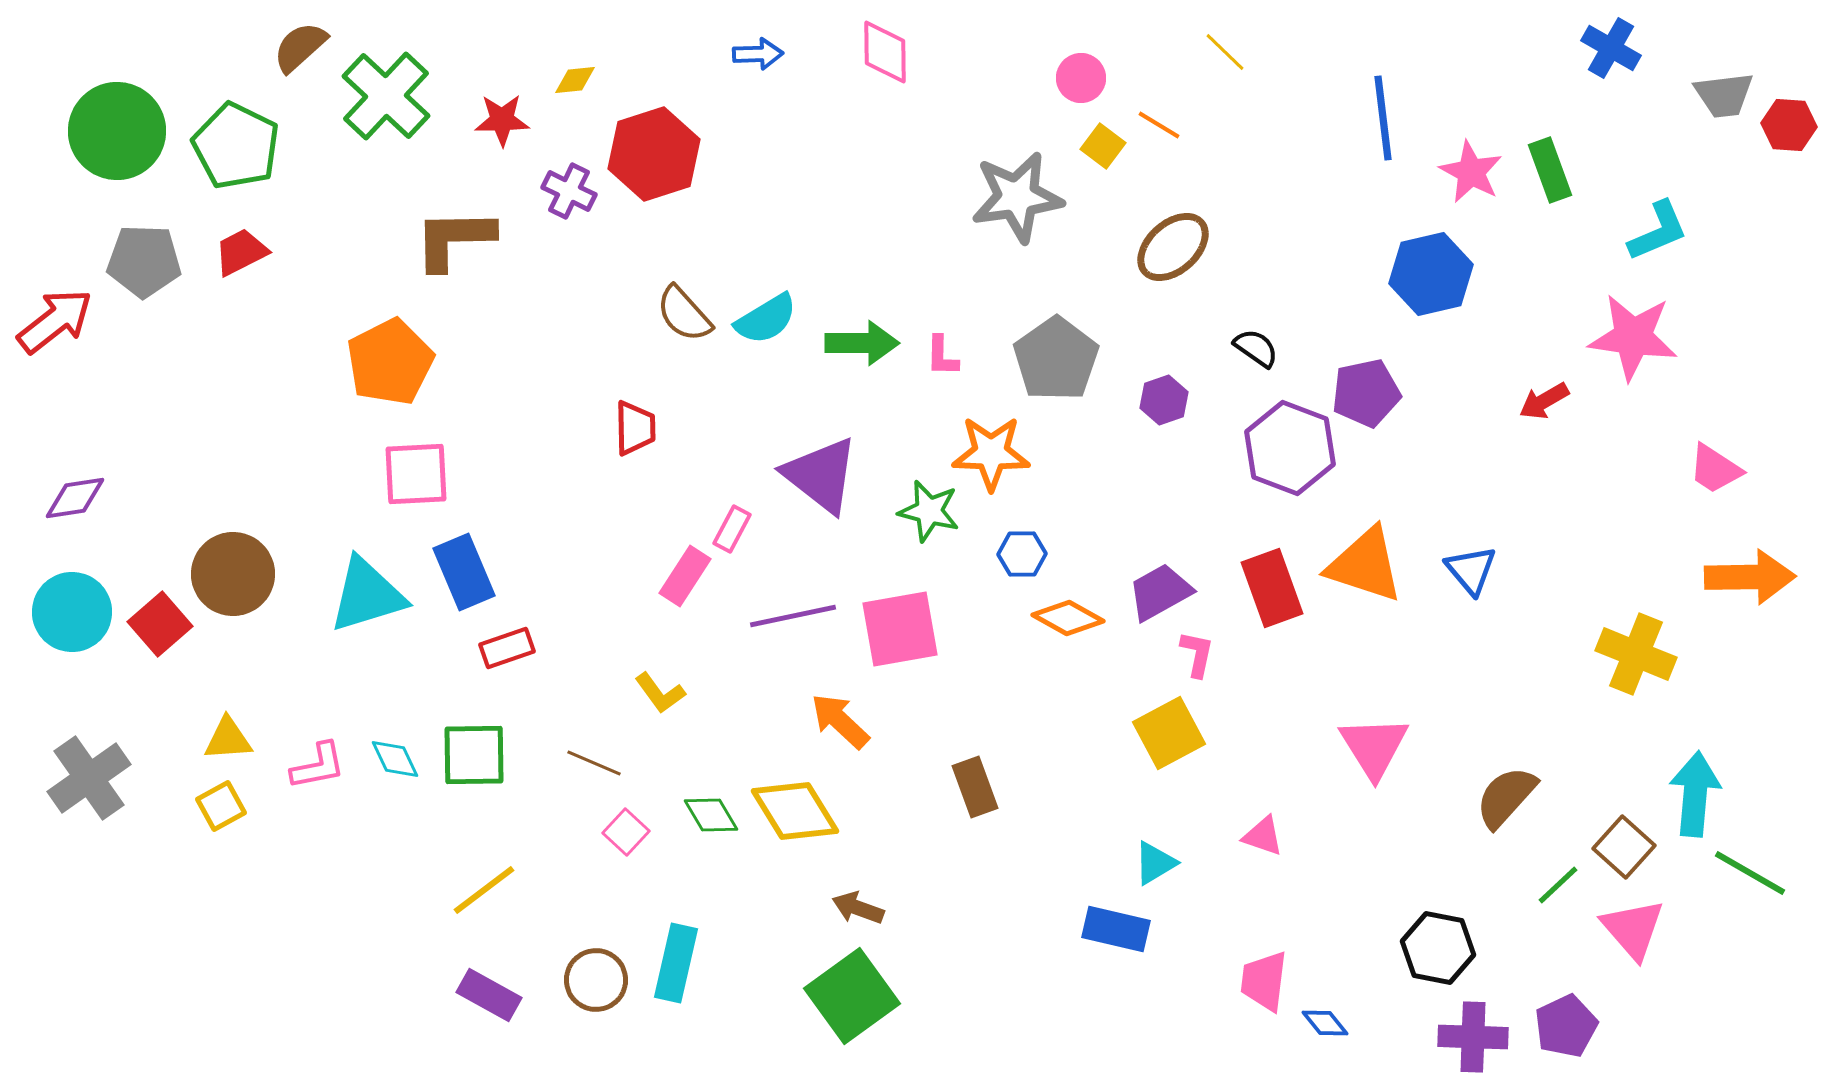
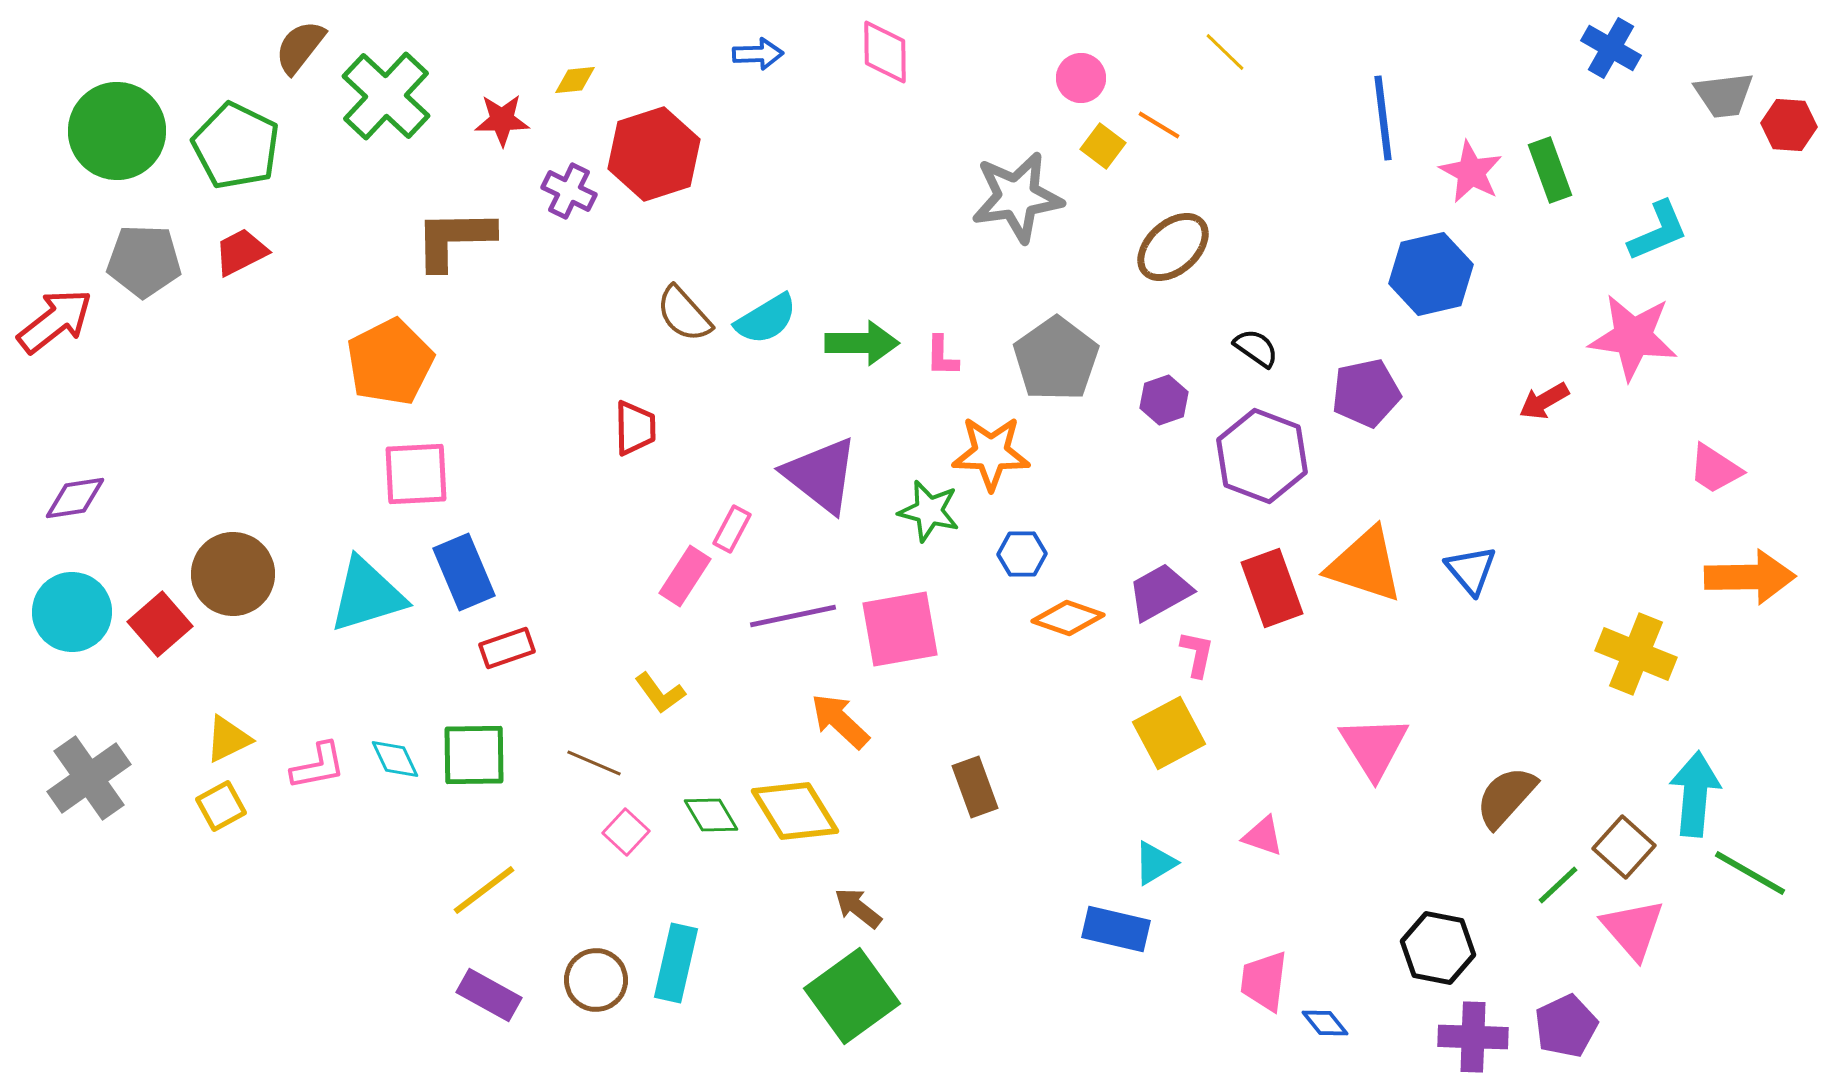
brown semicircle at (300, 47): rotated 10 degrees counterclockwise
purple hexagon at (1290, 448): moved 28 px left, 8 px down
orange diamond at (1068, 618): rotated 10 degrees counterclockwise
yellow triangle at (228, 739): rotated 22 degrees counterclockwise
brown arrow at (858, 908): rotated 18 degrees clockwise
